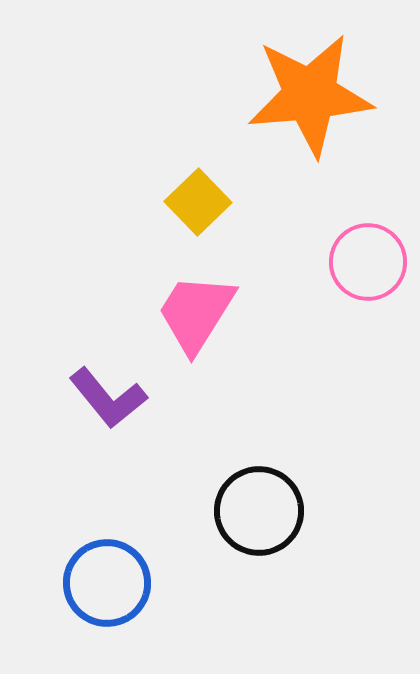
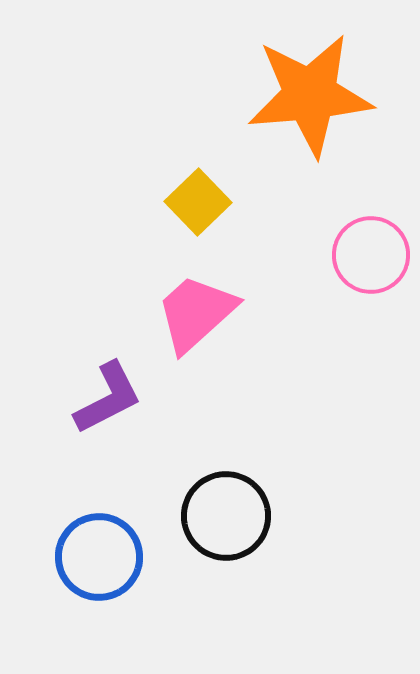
pink circle: moved 3 px right, 7 px up
pink trapezoid: rotated 16 degrees clockwise
purple L-shape: rotated 78 degrees counterclockwise
black circle: moved 33 px left, 5 px down
blue circle: moved 8 px left, 26 px up
